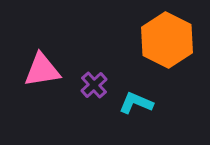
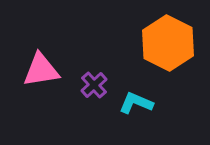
orange hexagon: moved 1 px right, 3 px down
pink triangle: moved 1 px left
